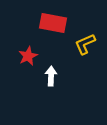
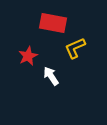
yellow L-shape: moved 10 px left, 4 px down
white arrow: rotated 36 degrees counterclockwise
